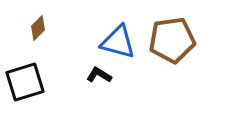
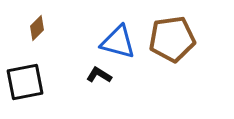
brown diamond: moved 1 px left
brown pentagon: moved 1 px up
black square: rotated 6 degrees clockwise
